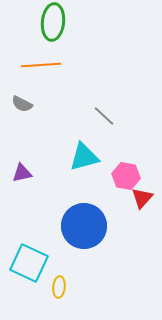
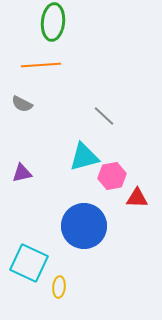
pink hexagon: moved 14 px left; rotated 20 degrees counterclockwise
red triangle: moved 5 px left; rotated 50 degrees clockwise
